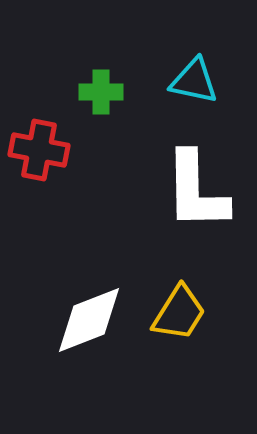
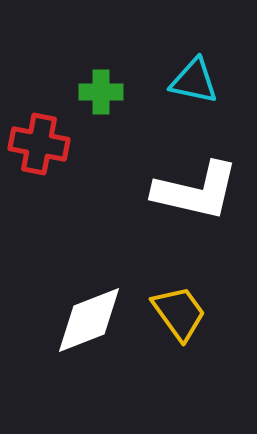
red cross: moved 6 px up
white L-shape: rotated 76 degrees counterclockwise
yellow trapezoid: rotated 68 degrees counterclockwise
